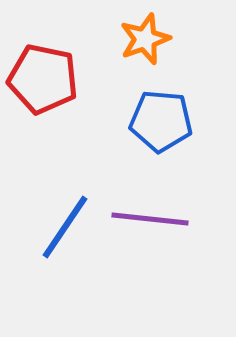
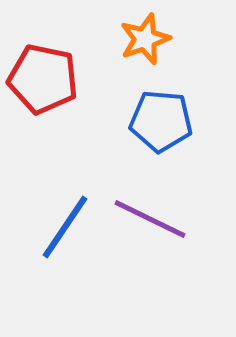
purple line: rotated 20 degrees clockwise
